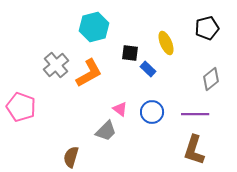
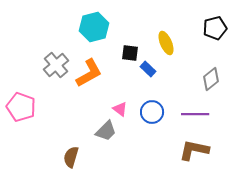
black pentagon: moved 8 px right
brown L-shape: rotated 84 degrees clockwise
